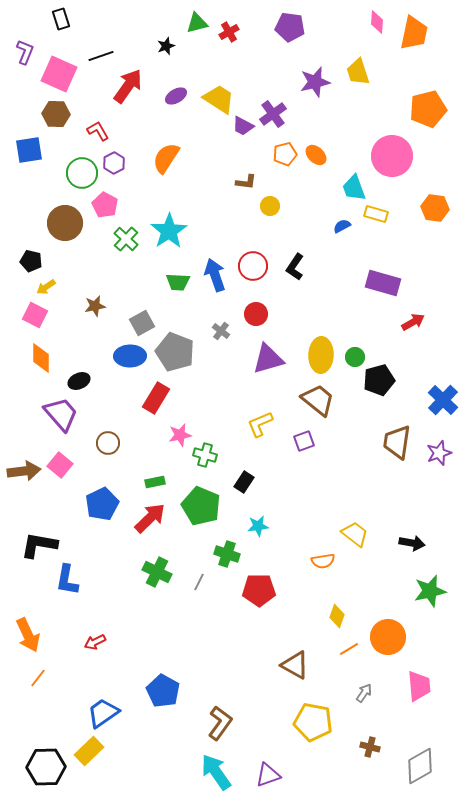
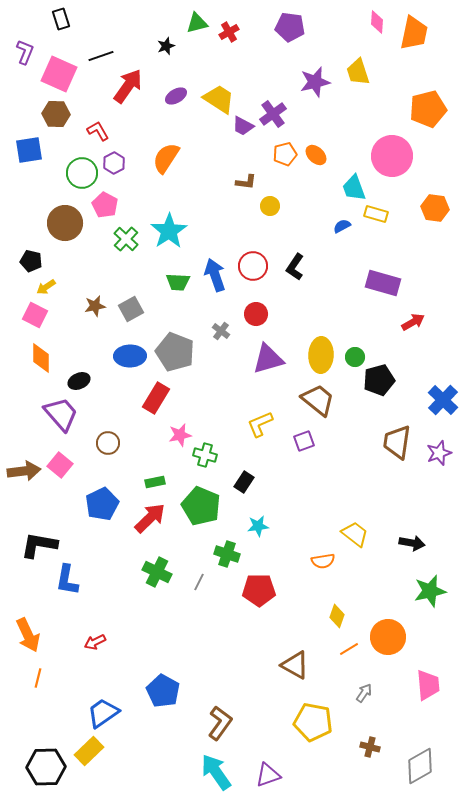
gray square at (142, 323): moved 11 px left, 14 px up
orange line at (38, 678): rotated 24 degrees counterclockwise
pink trapezoid at (419, 686): moved 9 px right, 1 px up
